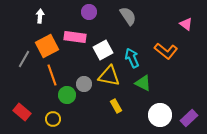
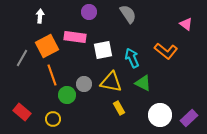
gray semicircle: moved 2 px up
white square: rotated 18 degrees clockwise
gray line: moved 2 px left, 1 px up
yellow triangle: moved 2 px right, 6 px down
yellow rectangle: moved 3 px right, 2 px down
